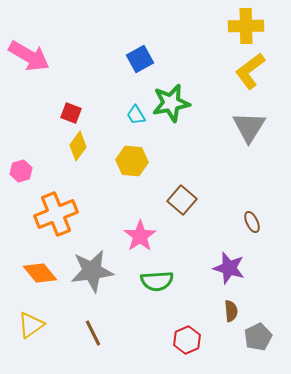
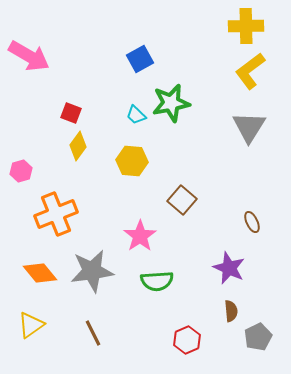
cyan trapezoid: rotated 15 degrees counterclockwise
purple star: rotated 8 degrees clockwise
